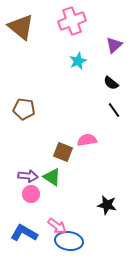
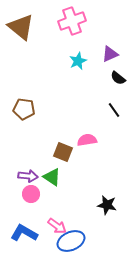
purple triangle: moved 4 px left, 9 px down; rotated 18 degrees clockwise
black semicircle: moved 7 px right, 5 px up
blue ellipse: moved 2 px right; rotated 32 degrees counterclockwise
